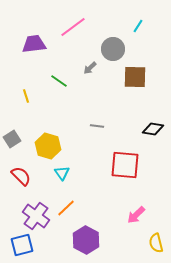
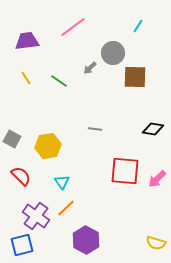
purple trapezoid: moved 7 px left, 3 px up
gray circle: moved 4 px down
yellow line: moved 18 px up; rotated 16 degrees counterclockwise
gray line: moved 2 px left, 3 px down
gray square: rotated 30 degrees counterclockwise
yellow hexagon: rotated 25 degrees counterclockwise
red square: moved 6 px down
cyan triangle: moved 9 px down
pink arrow: moved 21 px right, 36 px up
yellow semicircle: rotated 60 degrees counterclockwise
